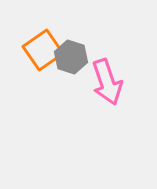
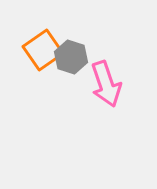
pink arrow: moved 1 px left, 2 px down
